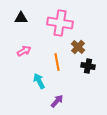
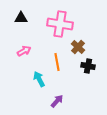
pink cross: moved 1 px down
cyan arrow: moved 2 px up
